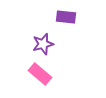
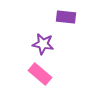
purple star: rotated 25 degrees clockwise
